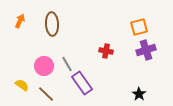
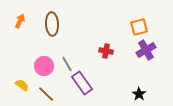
purple cross: rotated 12 degrees counterclockwise
